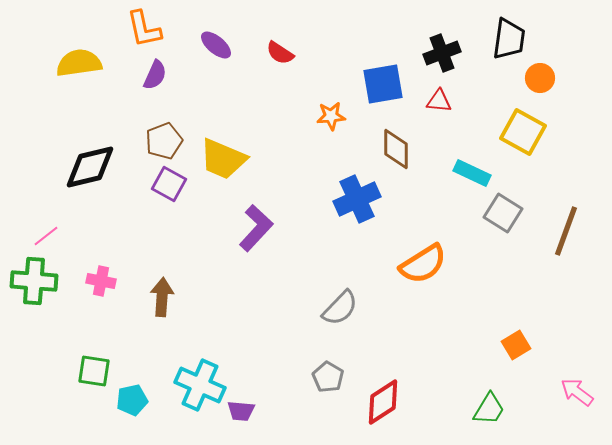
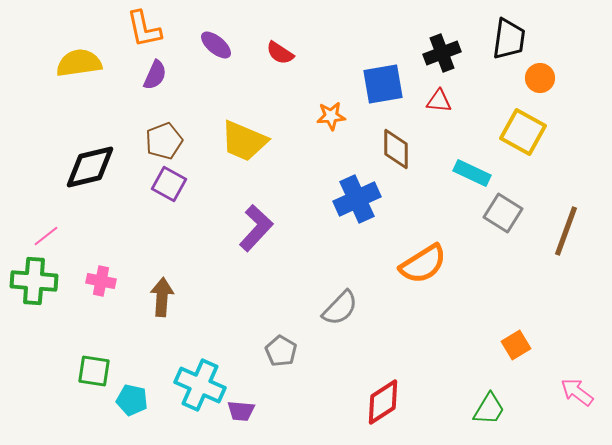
yellow trapezoid: moved 21 px right, 18 px up
gray pentagon: moved 47 px left, 26 px up
cyan pentagon: rotated 24 degrees clockwise
